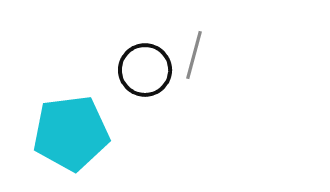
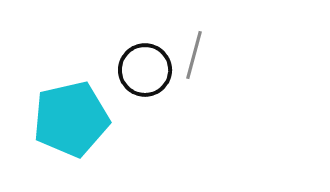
cyan pentagon: moved 14 px up; rotated 6 degrees counterclockwise
